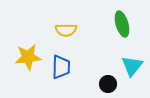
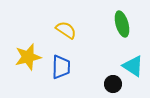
yellow semicircle: rotated 145 degrees counterclockwise
yellow star: rotated 8 degrees counterclockwise
cyan triangle: moved 1 px right; rotated 35 degrees counterclockwise
black circle: moved 5 px right
